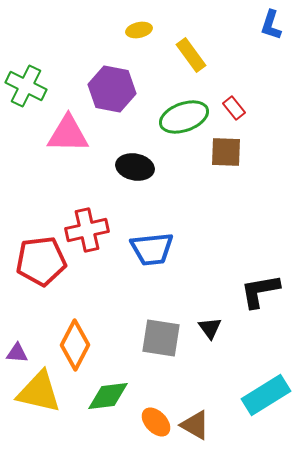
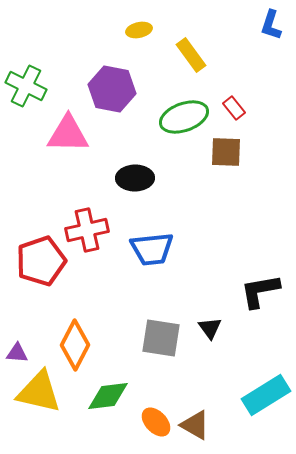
black ellipse: moved 11 px down; rotated 12 degrees counterclockwise
red pentagon: rotated 12 degrees counterclockwise
